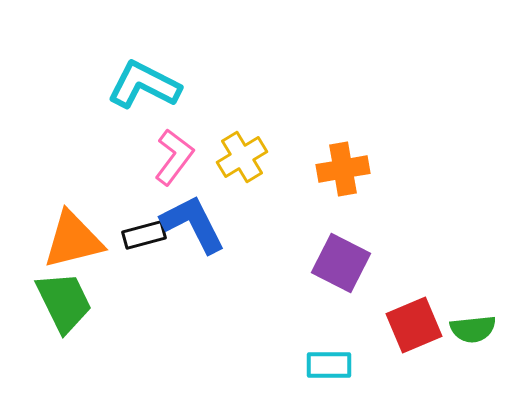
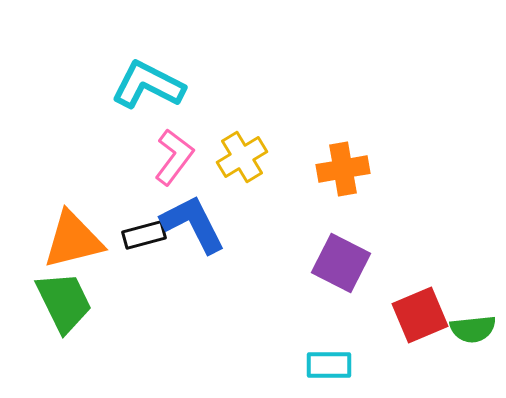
cyan L-shape: moved 4 px right
red square: moved 6 px right, 10 px up
